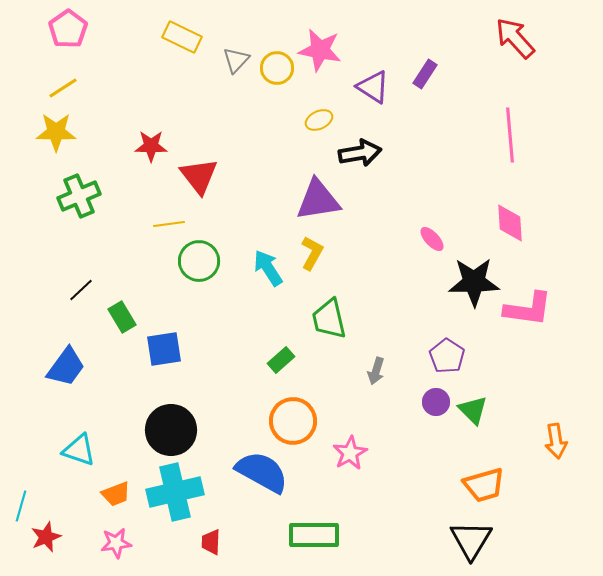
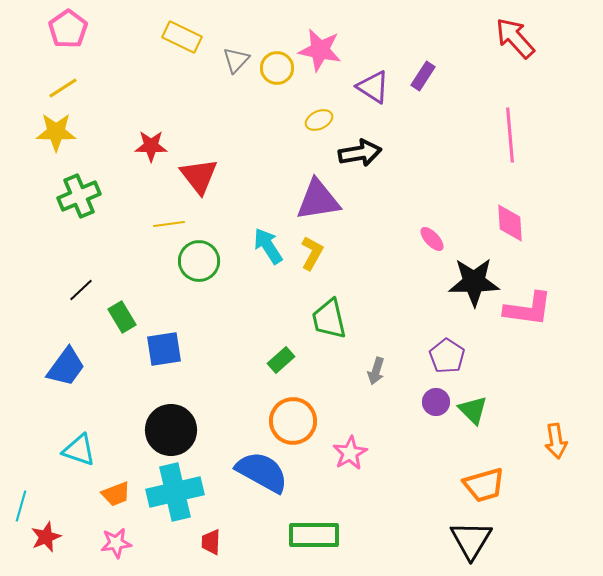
purple rectangle at (425, 74): moved 2 px left, 2 px down
cyan arrow at (268, 268): moved 22 px up
